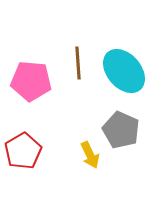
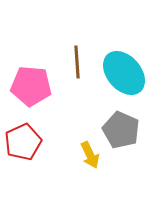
brown line: moved 1 px left, 1 px up
cyan ellipse: moved 2 px down
pink pentagon: moved 5 px down
red pentagon: moved 9 px up; rotated 6 degrees clockwise
